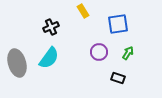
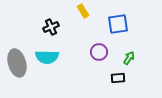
green arrow: moved 1 px right, 5 px down
cyan semicircle: moved 2 px left, 1 px up; rotated 55 degrees clockwise
black rectangle: rotated 24 degrees counterclockwise
